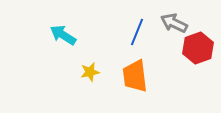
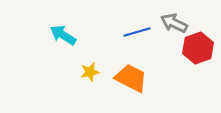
blue line: rotated 52 degrees clockwise
orange trapezoid: moved 4 px left, 2 px down; rotated 124 degrees clockwise
